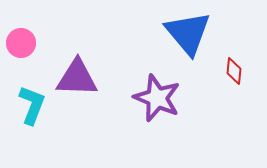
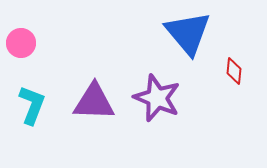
purple triangle: moved 17 px right, 24 px down
